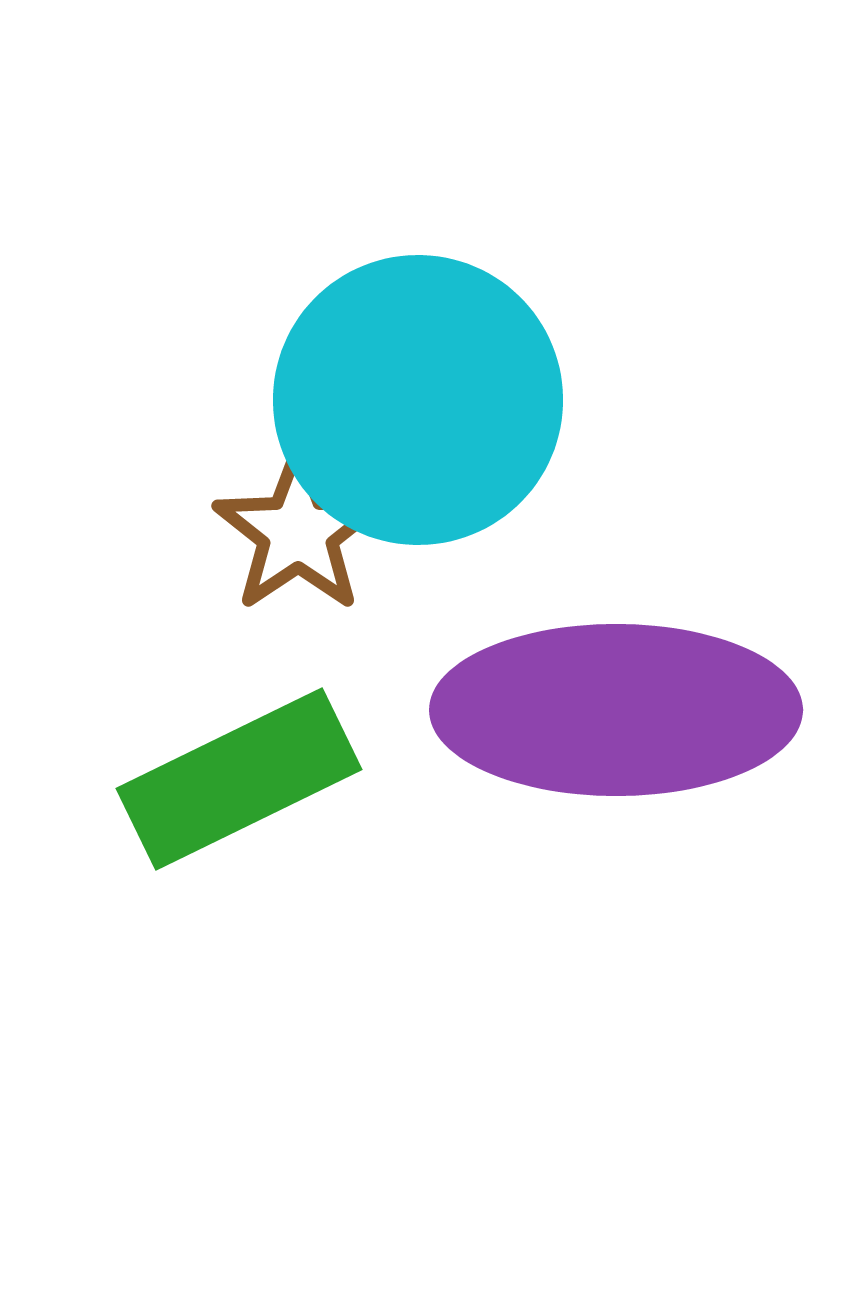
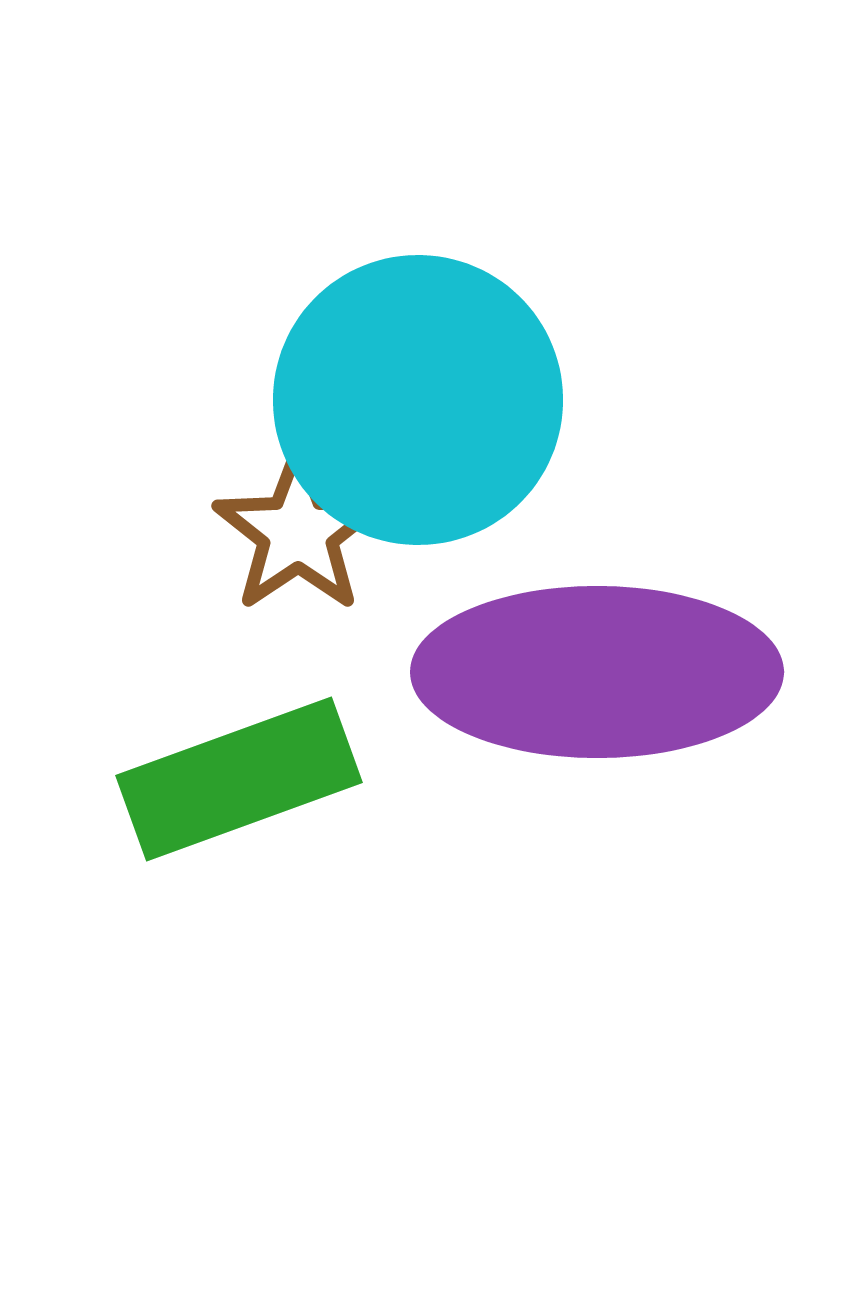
purple ellipse: moved 19 px left, 38 px up
green rectangle: rotated 6 degrees clockwise
